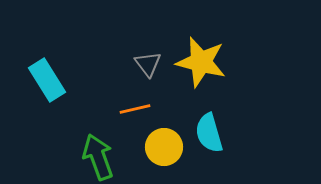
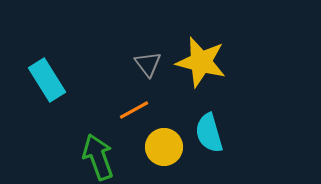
orange line: moved 1 px left, 1 px down; rotated 16 degrees counterclockwise
